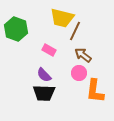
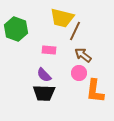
pink rectangle: rotated 24 degrees counterclockwise
